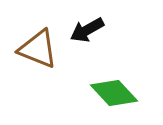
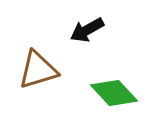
brown triangle: moved 21 px down; rotated 39 degrees counterclockwise
